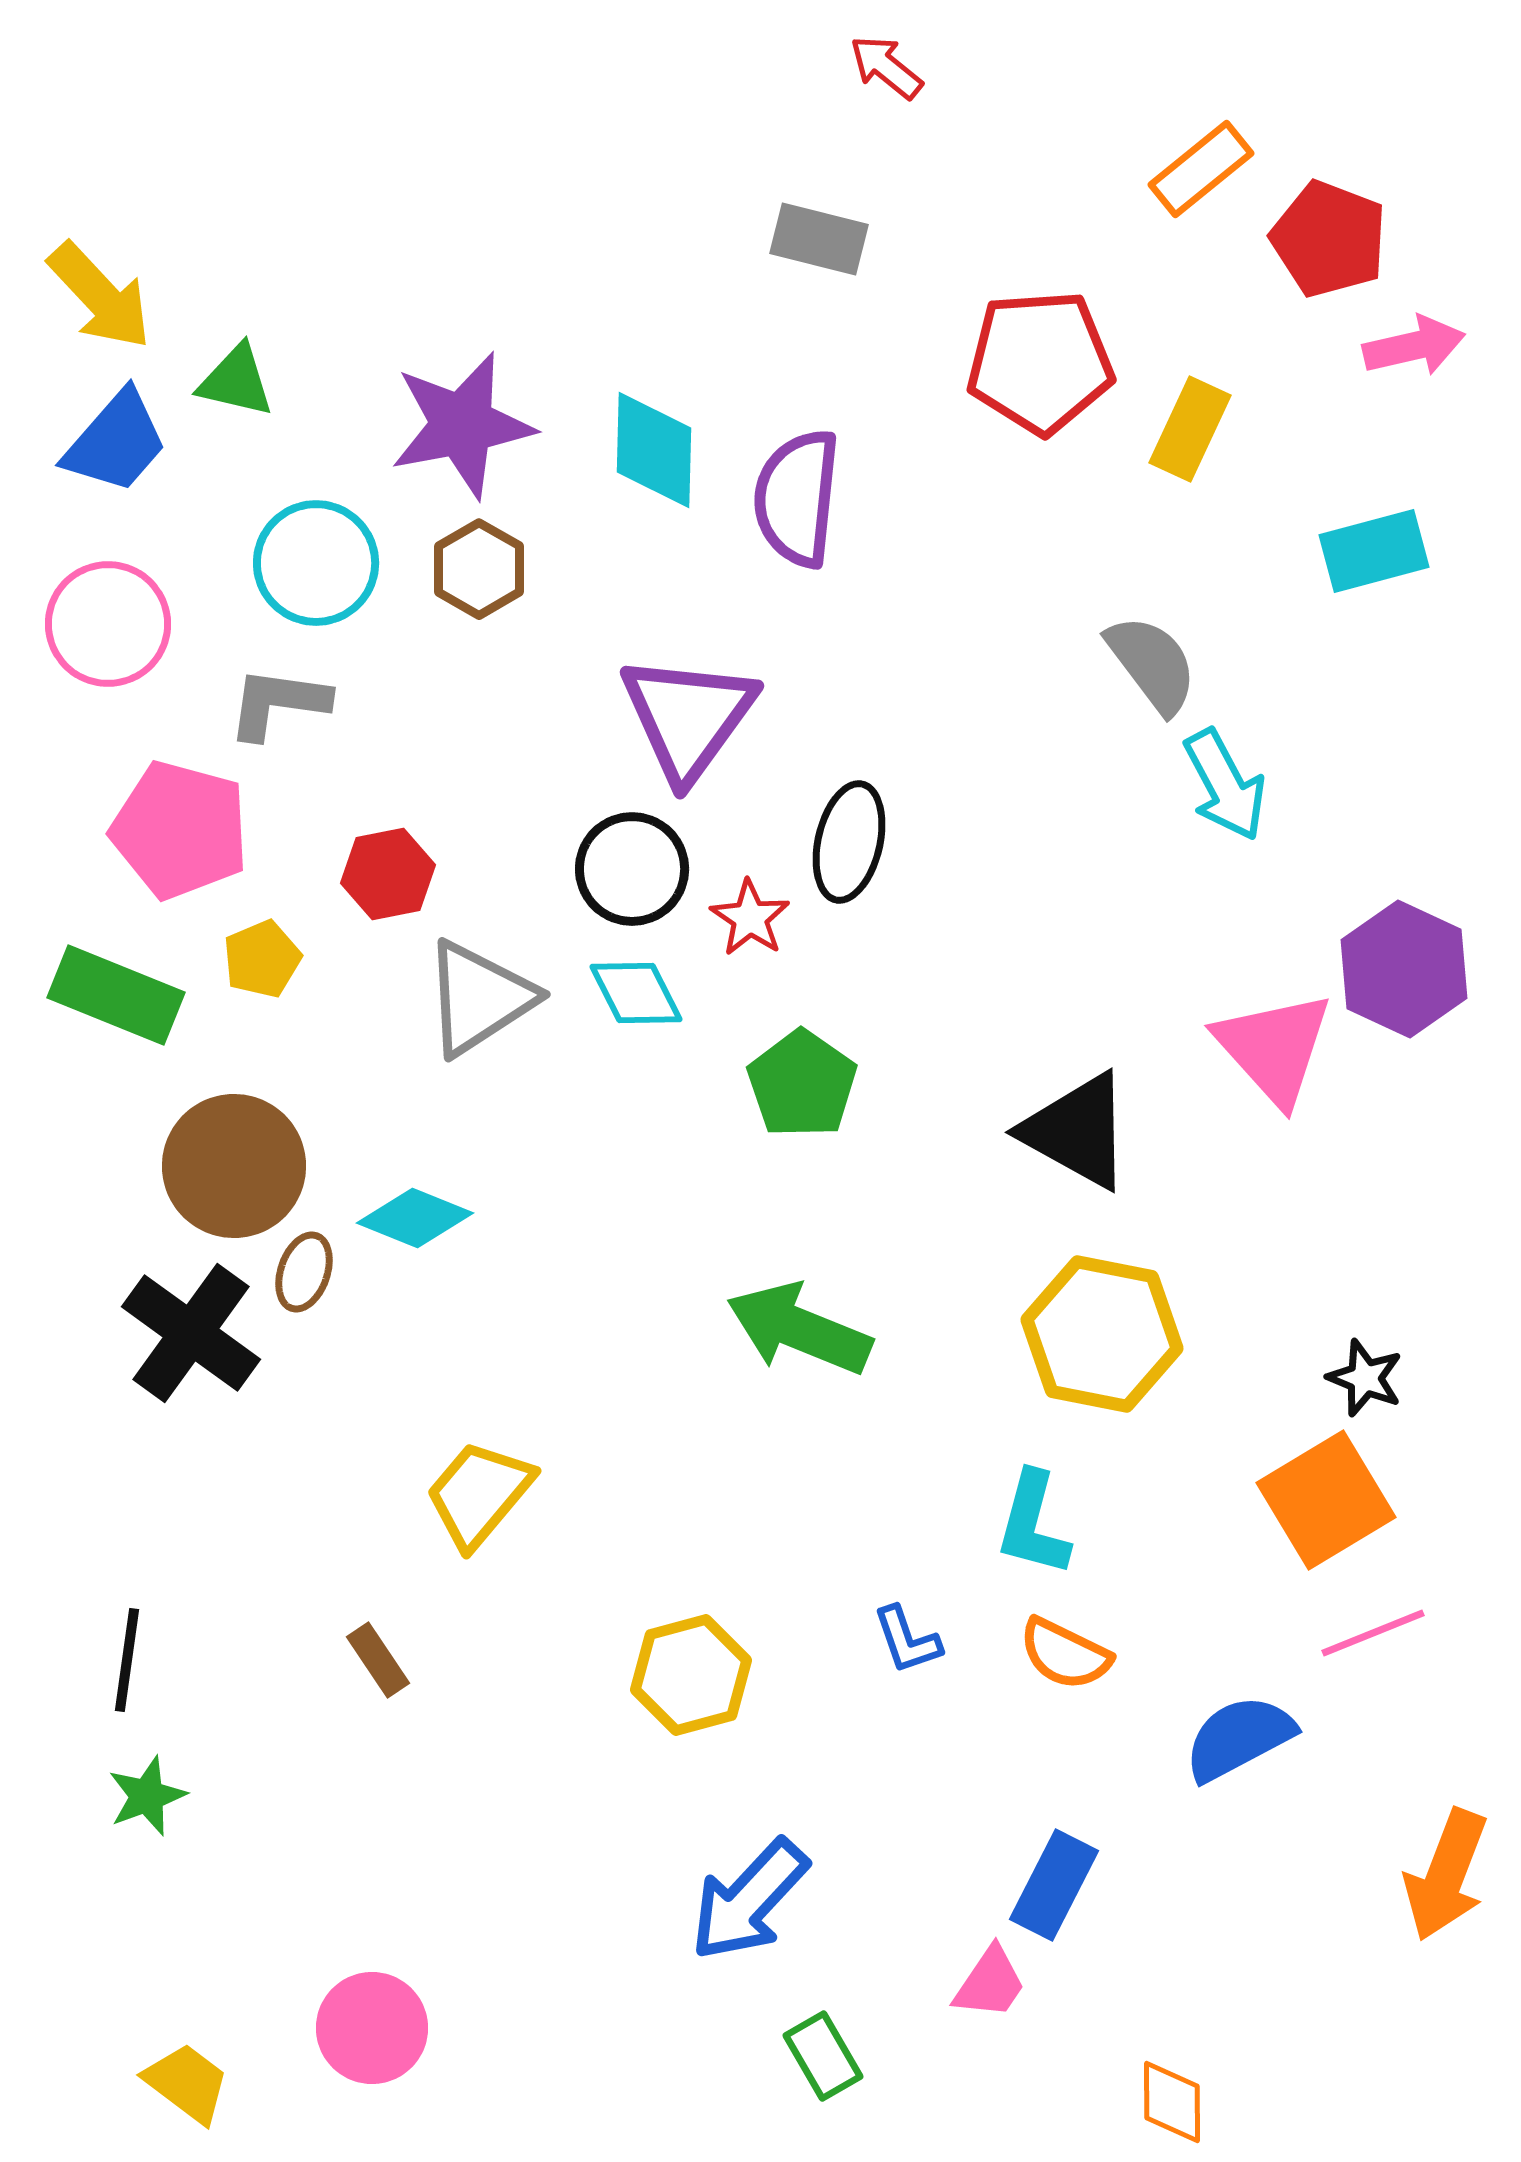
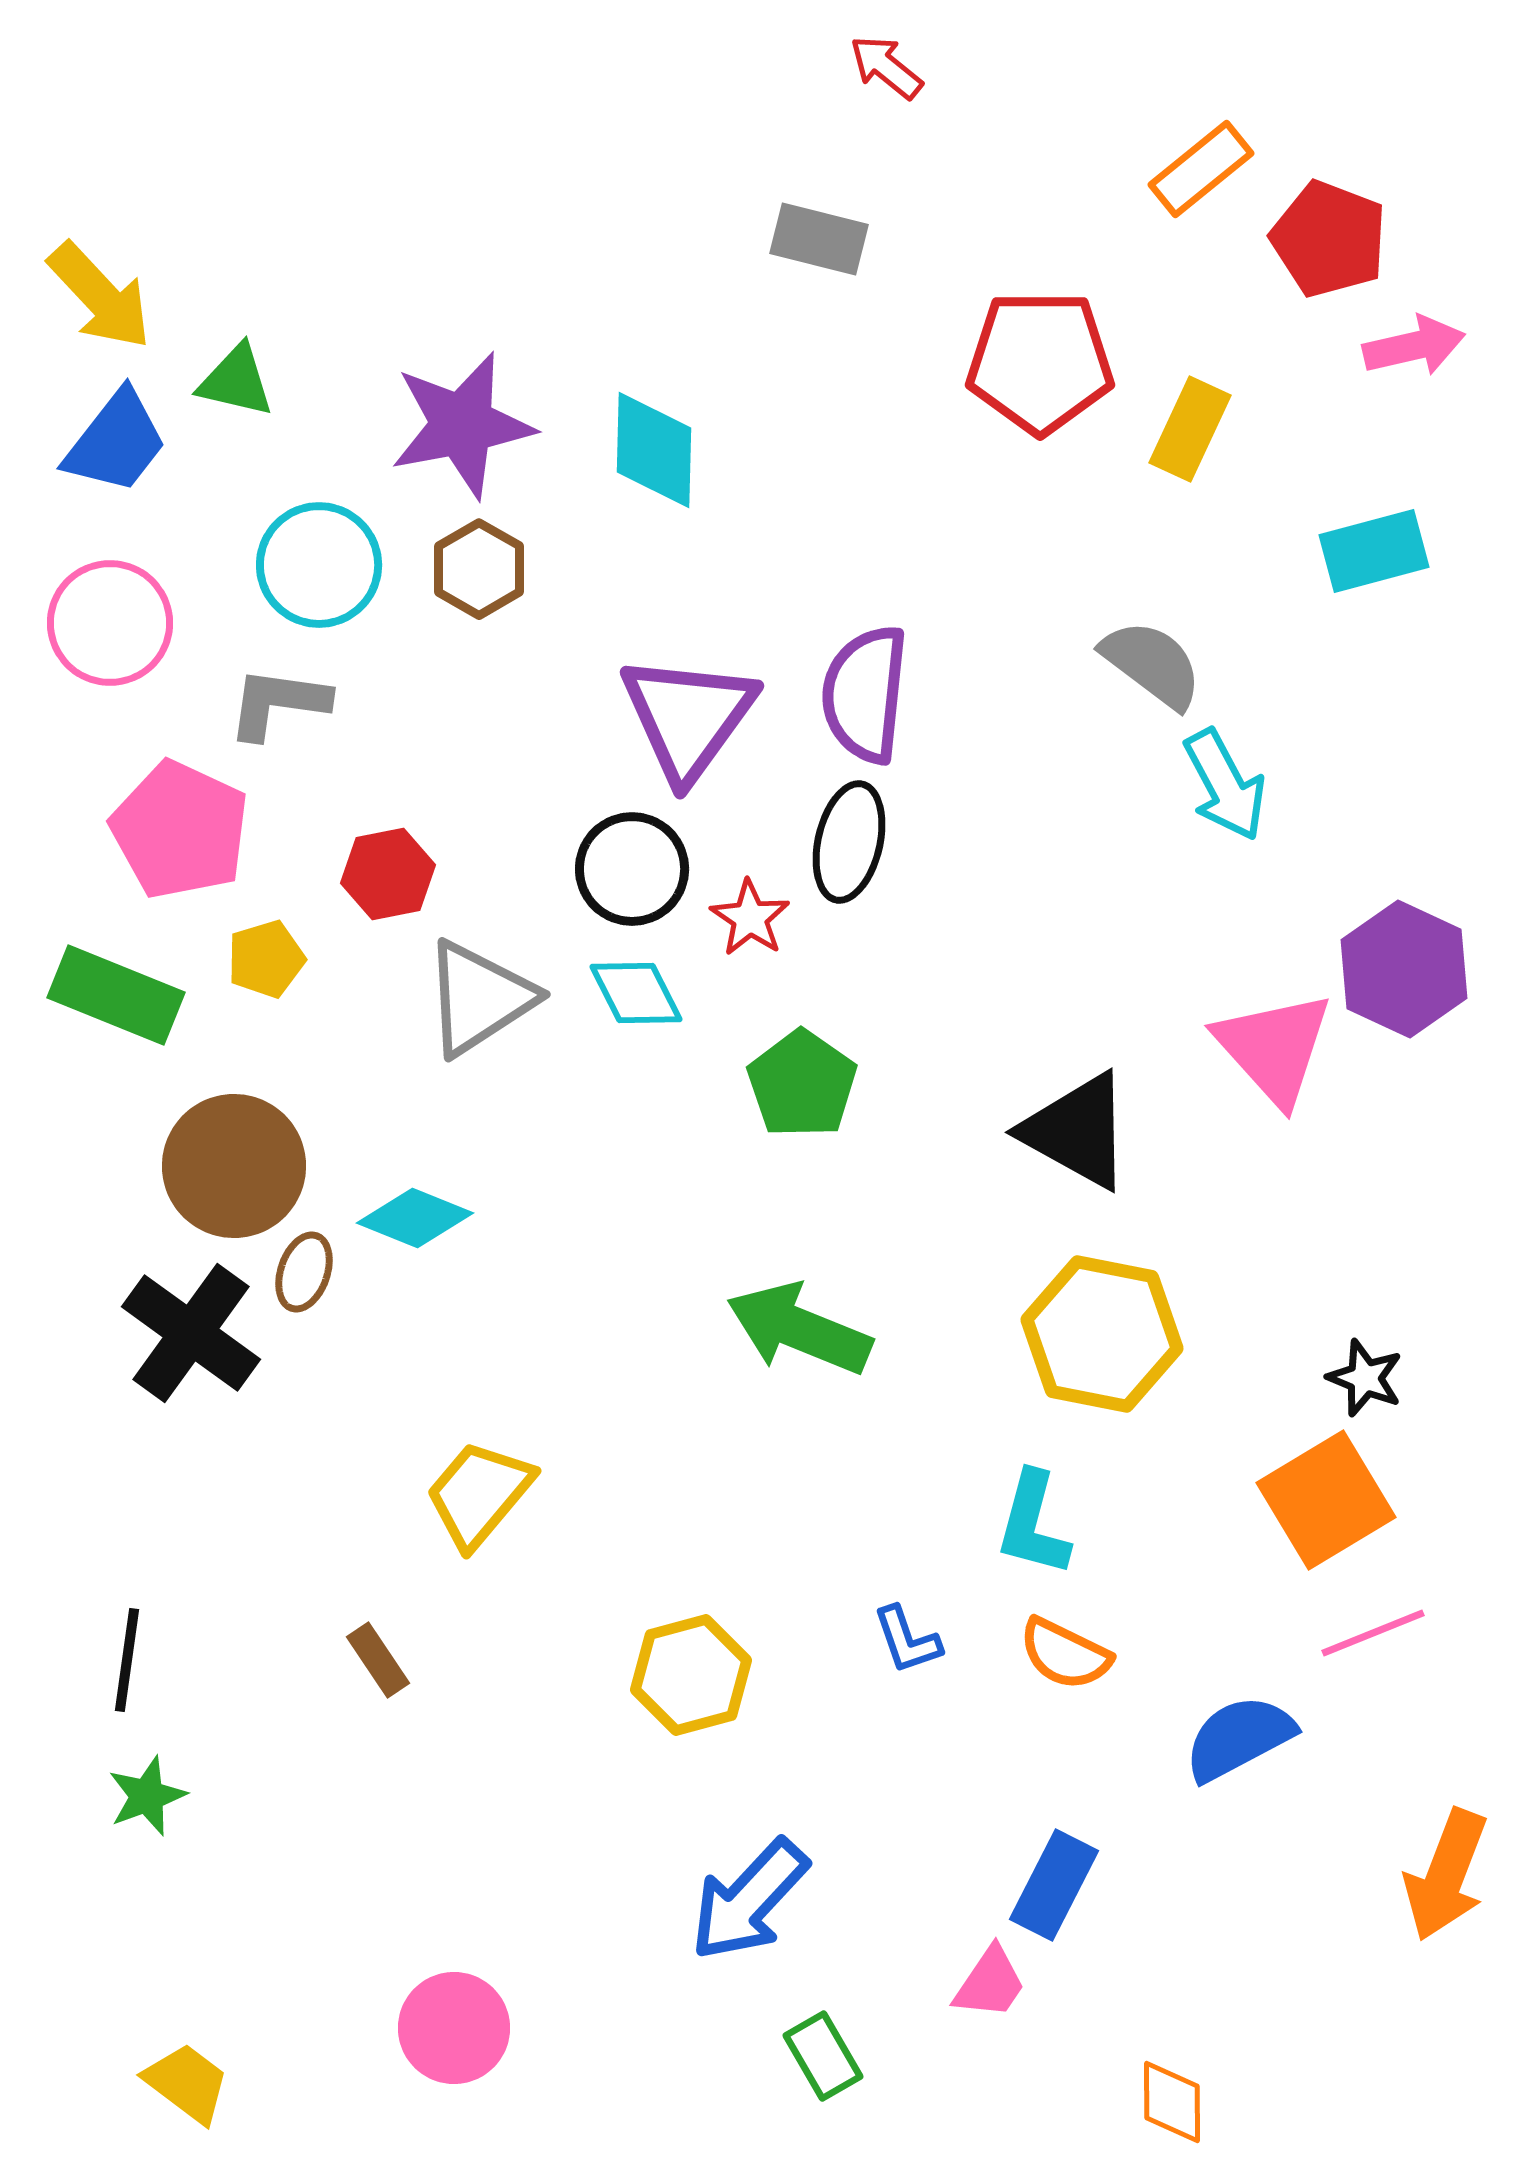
red pentagon at (1040, 362): rotated 4 degrees clockwise
blue trapezoid at (116, 442): rotated 3 degrees counterclockwise
purple semicircle at (797, 498): moved 68 px right, 196 px down
cyan circle at (316, 563): moved 3 px right, 2 px down
pink circle at (108, 624): moved 2 px right, 1 px up
gray semicircle at (1152, 664): rotated 16 degrees counterclockwise
pink pentagon at (180, 830): rotated 10 degrees clockwise
yellow pentagon at (262, 959): moved 4 px right; rotated 6 degrees clockwise
pink circle at (372, 2028): moved 82 px right
